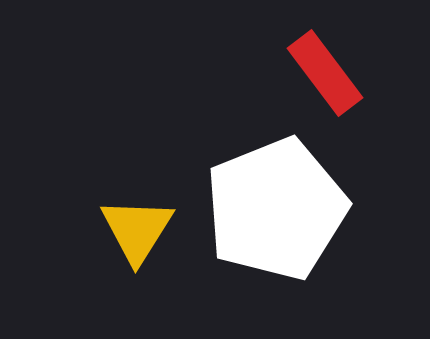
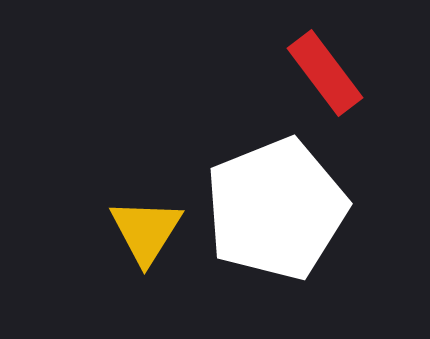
yellow triangle: moved 9 px right, 1 px down
